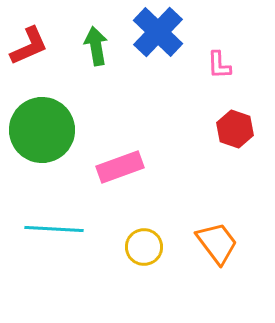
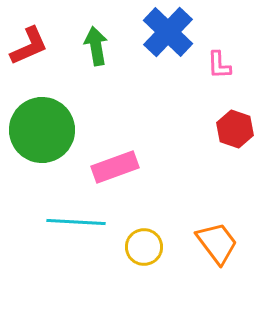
blue cross: moved 10 px right
pink rectangle: moved 5 px left
cyan line: moved 22 px right, 7 px up
